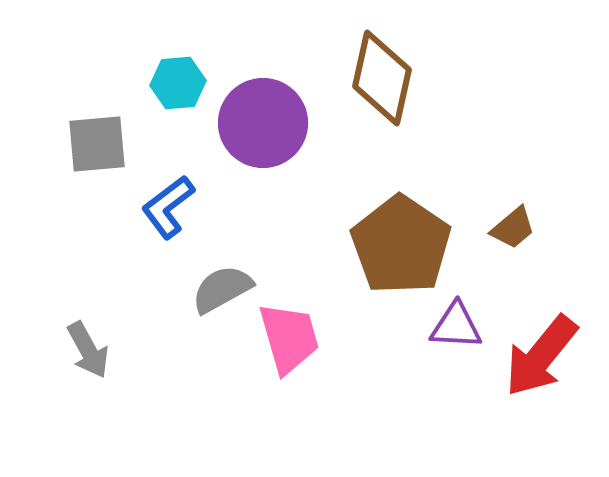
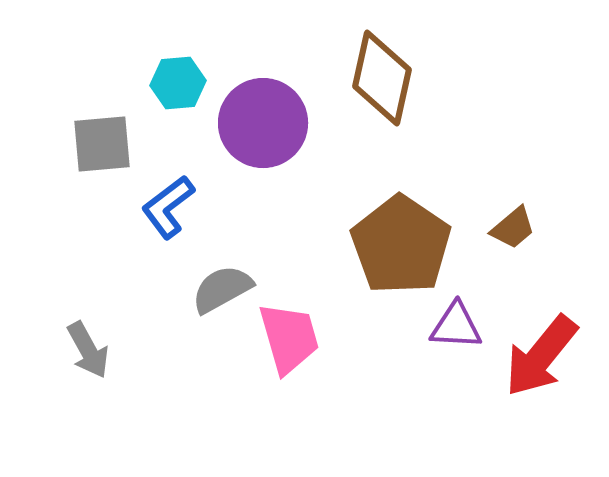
gray square: moved 5 px right
